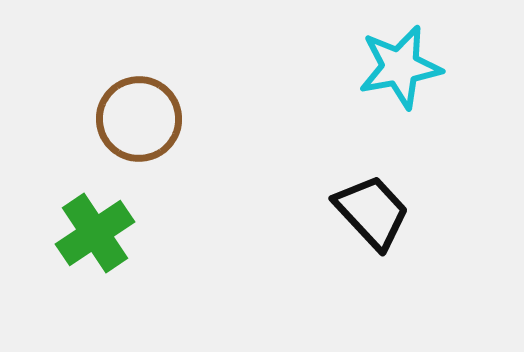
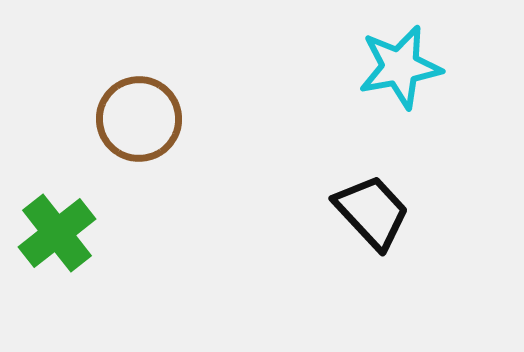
green cross: moved 38 px left; rotated 4 degrees counterclockwise
